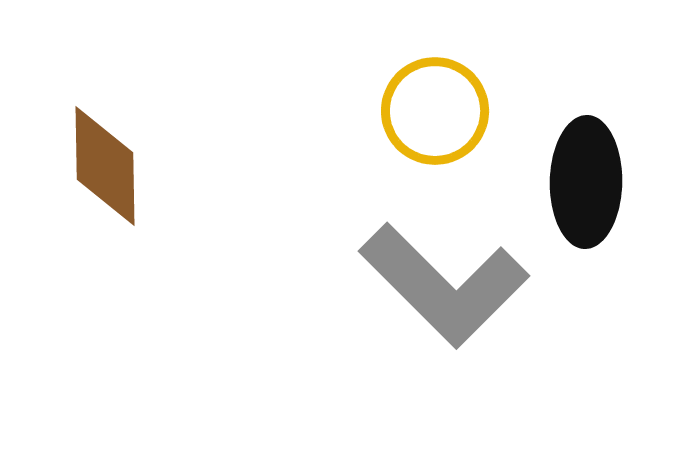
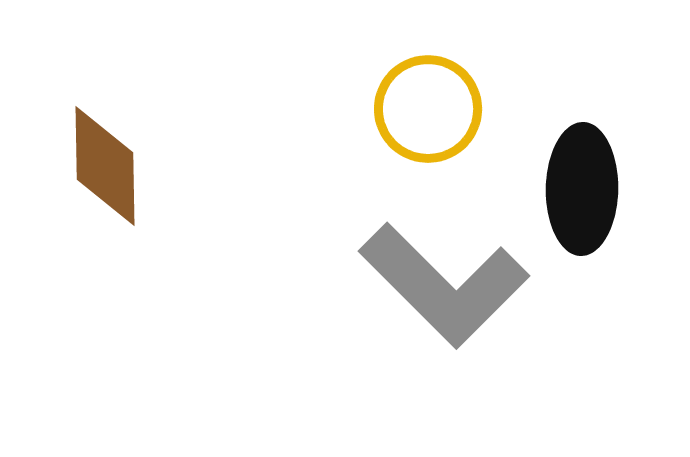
yellow circle: moved 7 px left, 2 px up
black ellipse: moved 4 px left, 7 px down
